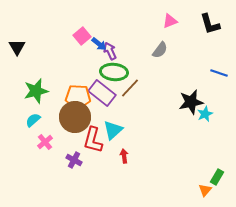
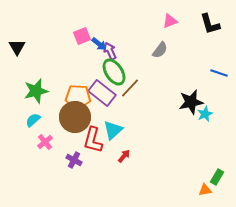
pink square: rotated 18 degrees clockwise
green ellipse: rotated 52 degrees clockwise
red arrow: rotated 48 degrees clockwise
orange triangle: rotated 40 degrees clockwise
